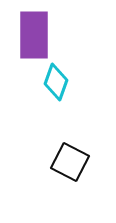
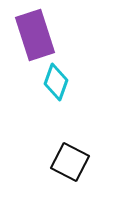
purple rectangle: moved 1 px right; rotated 18 degrees counterclockwise
